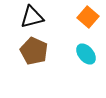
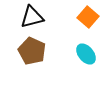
brown pentagon: moved 2 px left
